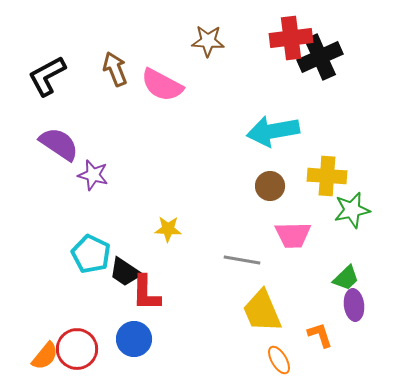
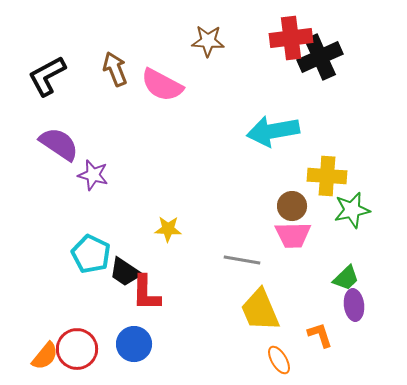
brown circle: moved 22 px right, 20 px down
yellow trapezoid: moved 2 px left, 1 px up
blue circle: moved 5 px down
